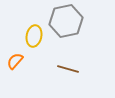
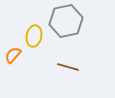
orange semicircle: moved 2 px left, 6 px up
brown line: moved 2 px up
